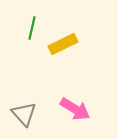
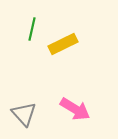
green line: moved 1 px down
